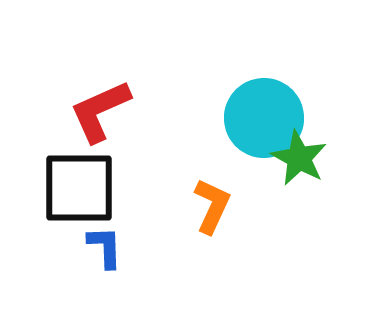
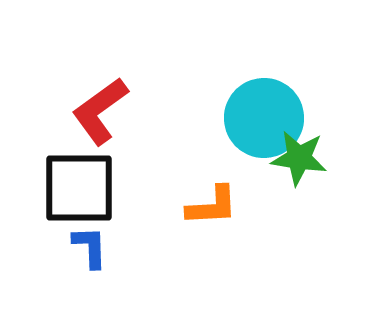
red L-shape: rotated 12 degrees counterclockwise
green star: rotated 20 degrees counterclockwise
orange L-shape: rotated 62 degrees clockwise
blue L-shape: moved 15 px left
